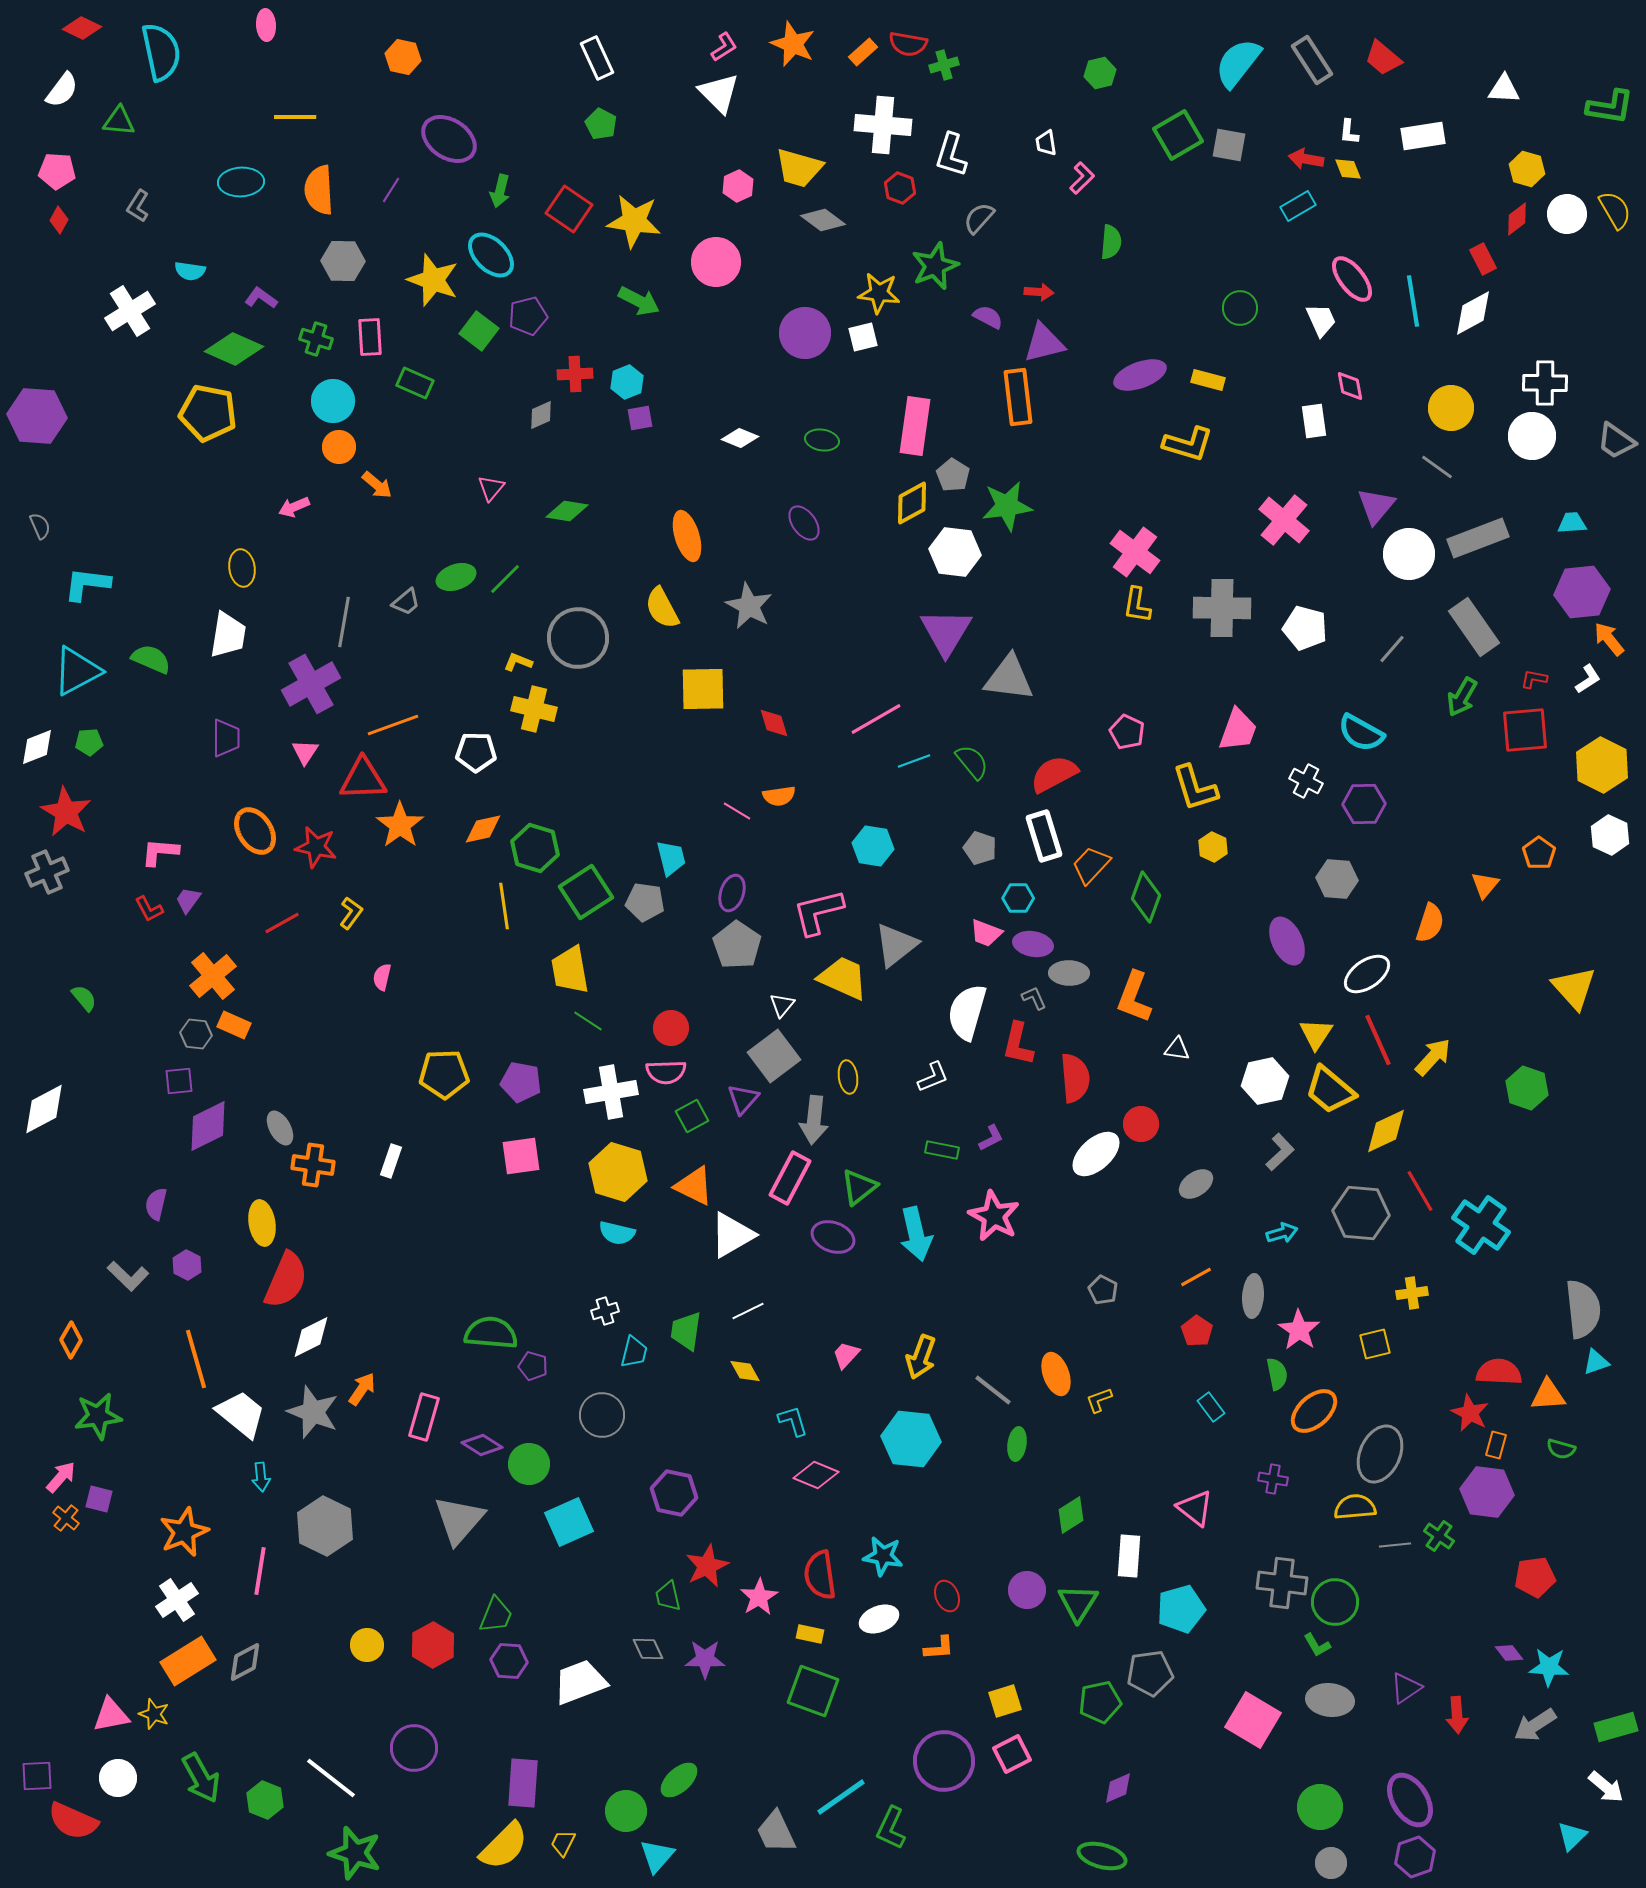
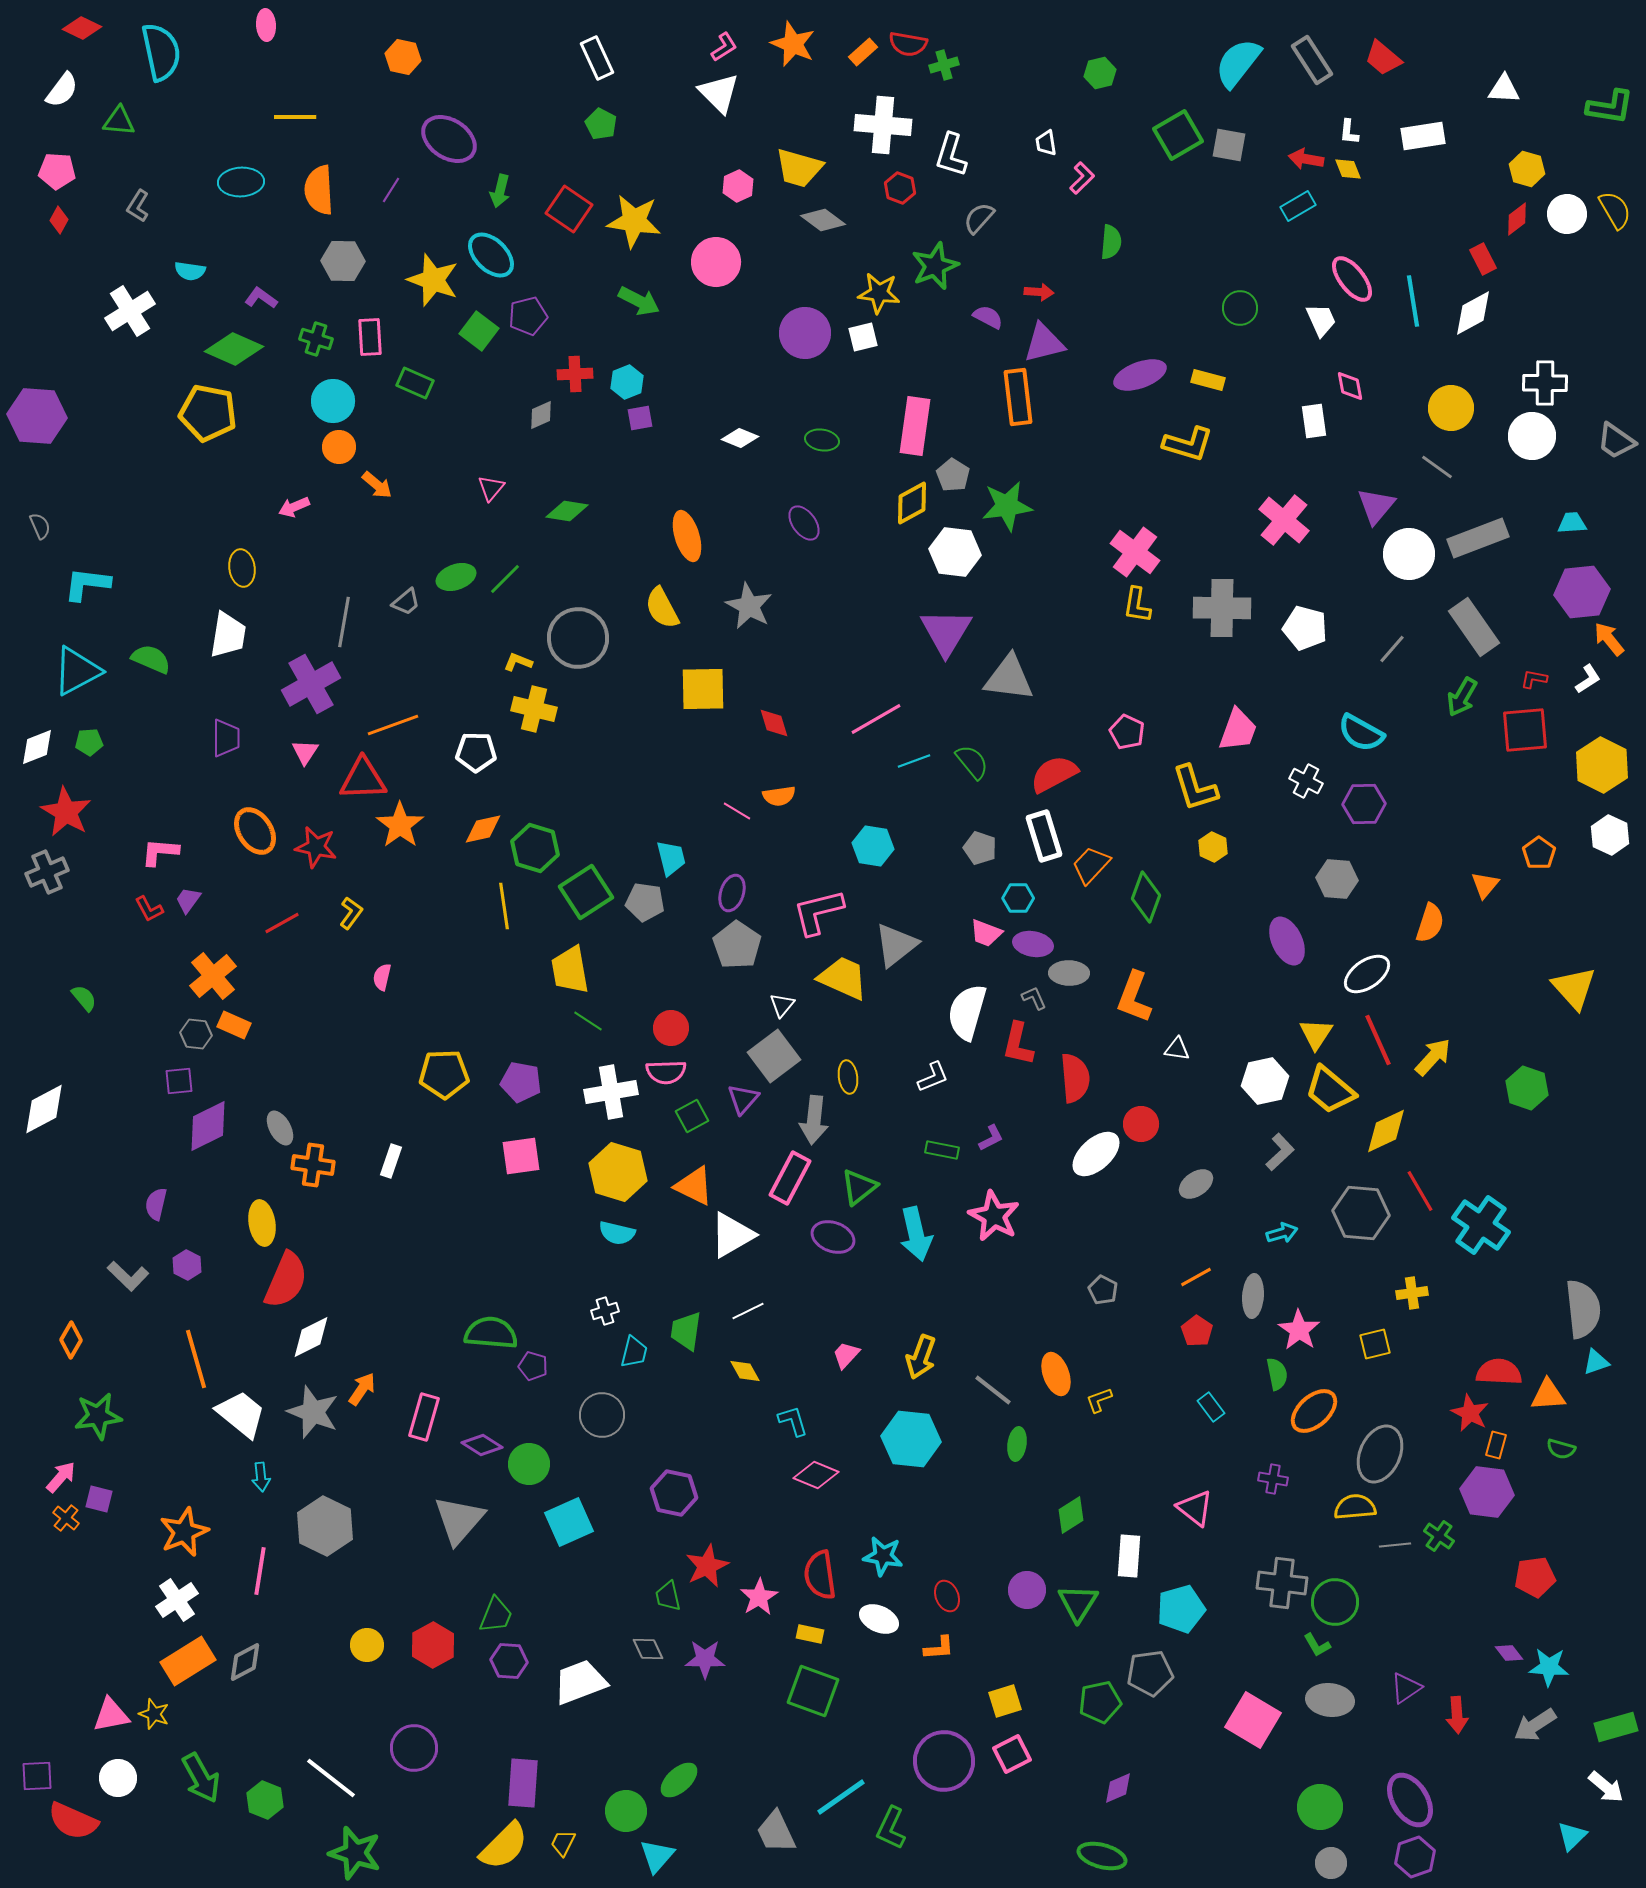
white ellipse at (879, 1619): rotated 45 degrees clockwise
